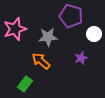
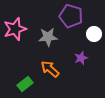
orange arrow: moved 9 px right, 8 px down
green rectangle: rotated 14 degrees clockwise
